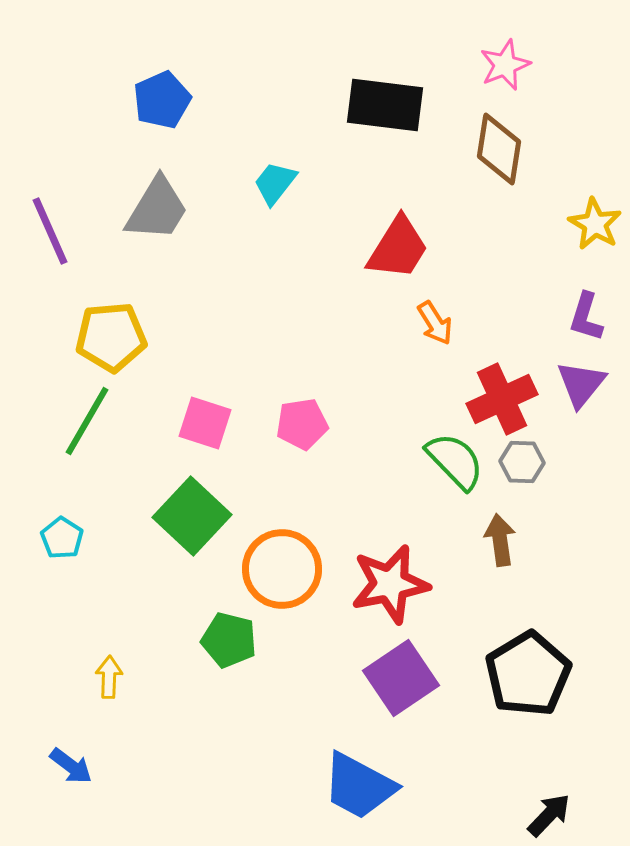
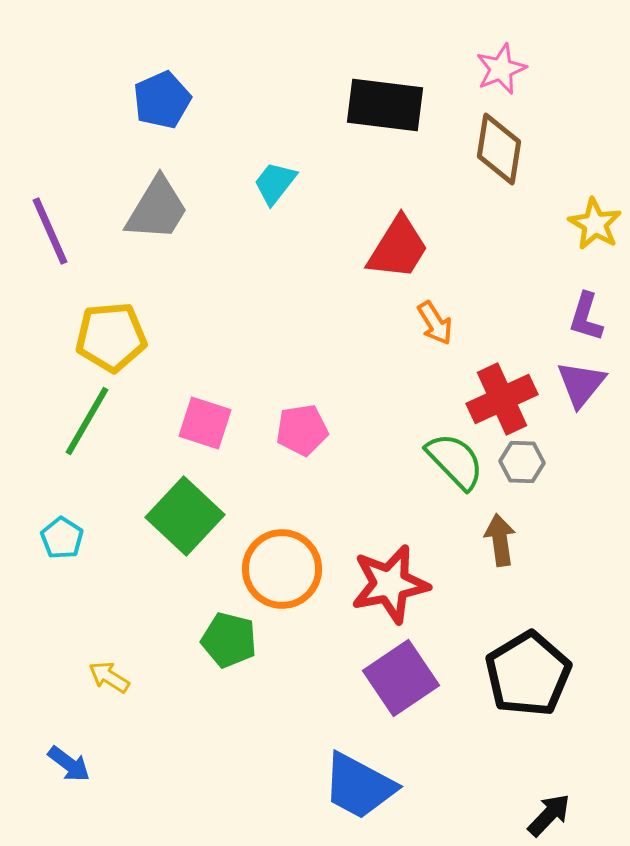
pink star: moved 4 px left, 4 px down
pink pentagon: moved 6 px down
green square: moved 7 px left
yellow arrow: rotated 60 degrees counterclockwise
blue arrow: moved 2 px left, 2 px up
